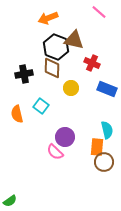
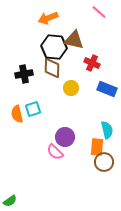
black hexagon: moved 2 px left; rotated 15 degrees counterclockwise
cyan square: moved 8 px left, 3 px down; rotated 35 degrees clockwise
